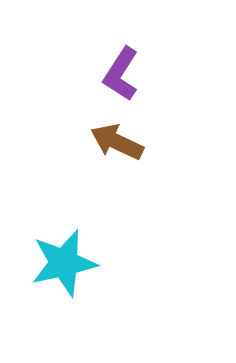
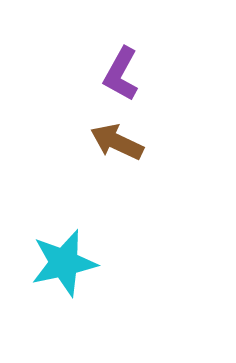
purple L-shape: rotated 4 degrees counterclockwise
